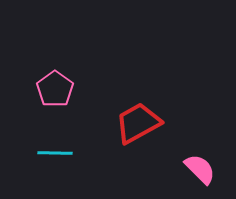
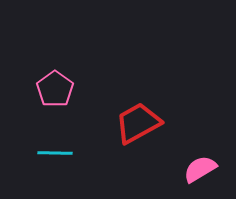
pink semicircle: rotated 76 degrees counterclockwise
